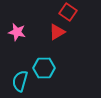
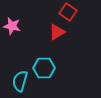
pink star: moved 5 px left, 6 px up
